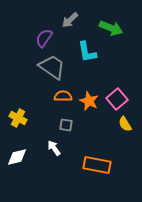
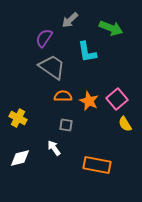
white diamond: moved 3 px right, 1 px down
